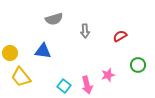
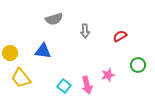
yellow trapezoid: moved 1 px down
